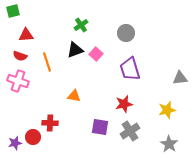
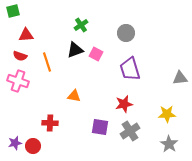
pink square: rotated 16 degrees counterclockwise
yellow star: moved 4 px down; rotated 12 degrees clockwise
red circle: moved 9 px down
